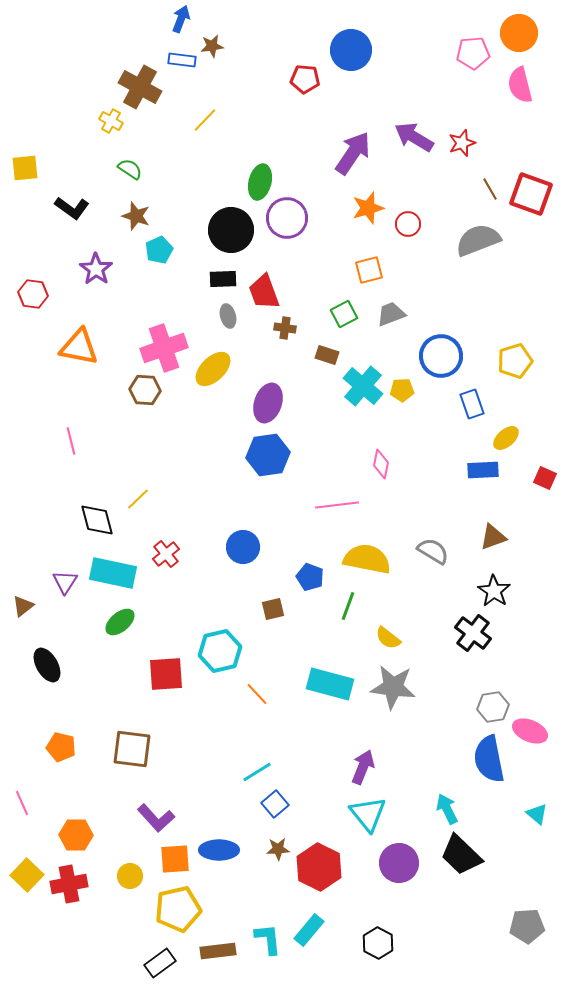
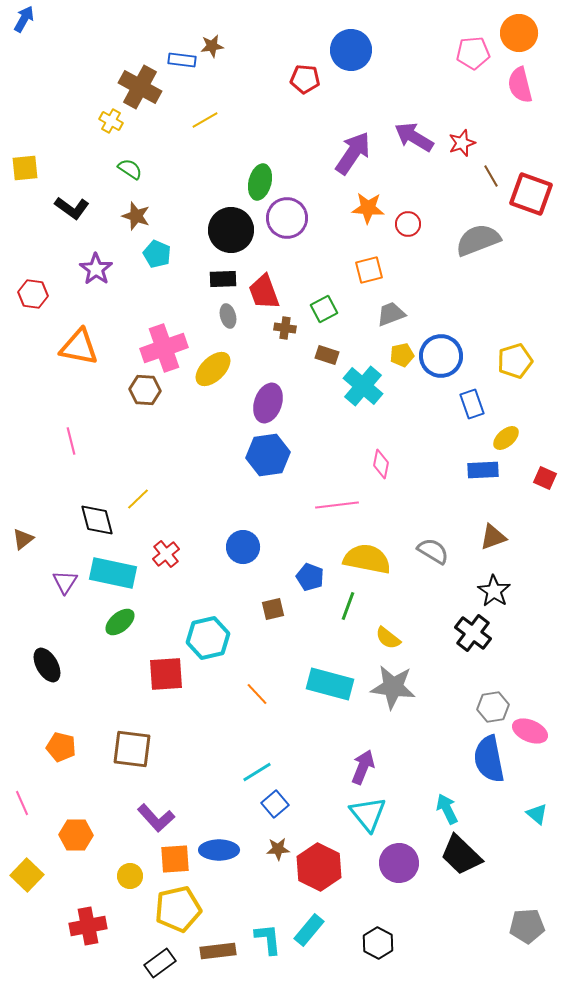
blue arrow at (181, 19): moved 157 px left; rotated 8 degrees clockwise
yellow line at (205, 120): rotated 16 degrees clockwise
brown line at (490, 189): moved 1 px right, 13 px up
orange star at (368, 208): rotated 20 degrees clockwise
cyan pentagon at (159, 250): moved 2 px left, 4 px down; rotated 24 degrees counterclockwise
green square at (344, 314): moved 20 px left, 5 px up
yellow pentagon at (402, 390): moved 35 px up; rotated 10 degrees counterclockwise
brown triangle at (23, 606): moved 67 px up
cyan hexagon at (220, 651): moved 12 px left, 13 px up
red cross at (69, 884): moved 19 px right, 42 px down
